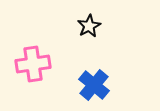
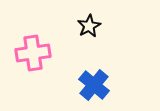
pink cross: moved 11 px up
